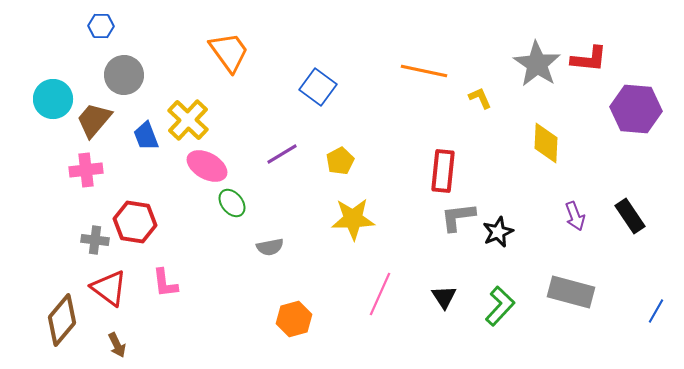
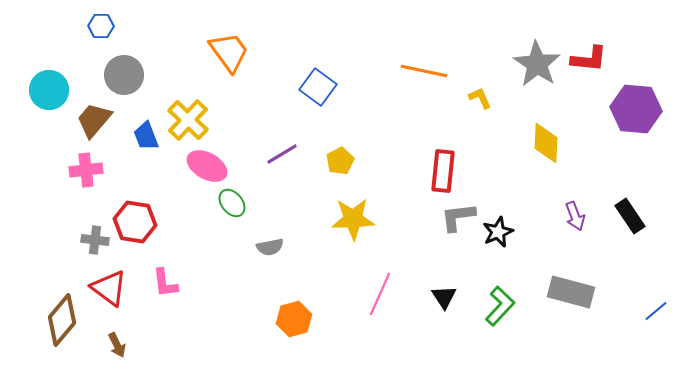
cyan circle: moved 4 px left, 9 px up
blue line: rotated 20 degrees clockwise
